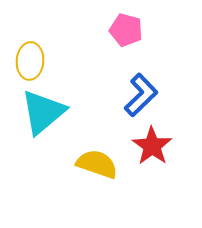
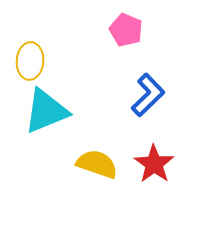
pink pentagon: rotated 8 degrees clockwise
blue L-shape: moved 7 px right
cyan triangle: moved 3 px right, 1 px up; rotated 18 degrees clockwise
red star: moved 2 px right, 18 px down
